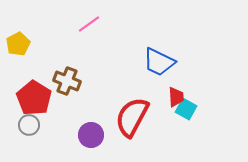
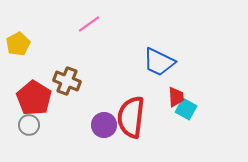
red semicircle: moved 1 px left; rotated 21 degrees counterclockwise
purple circle: moved 13 px right, 10 px up
